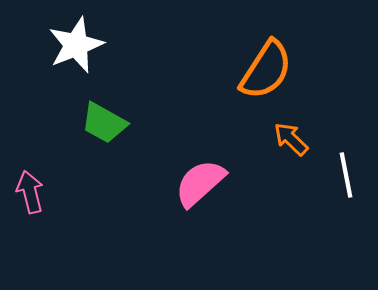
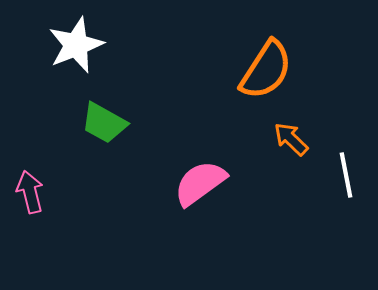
pink semicircle: rotated 6 degrees clockwise
